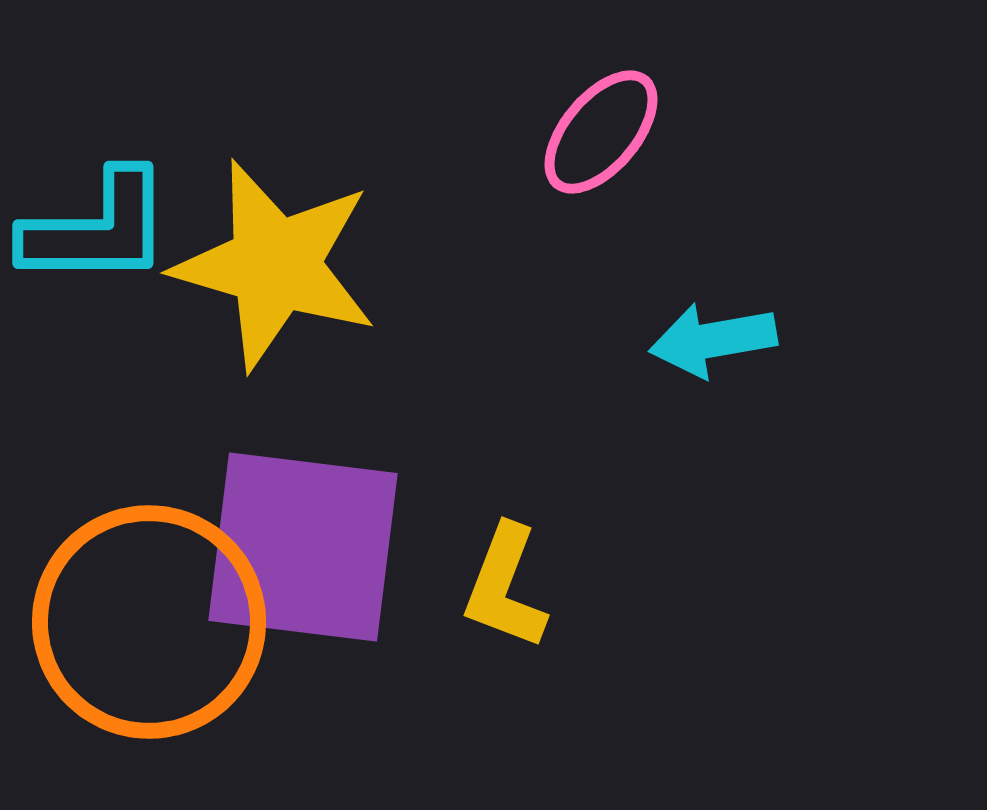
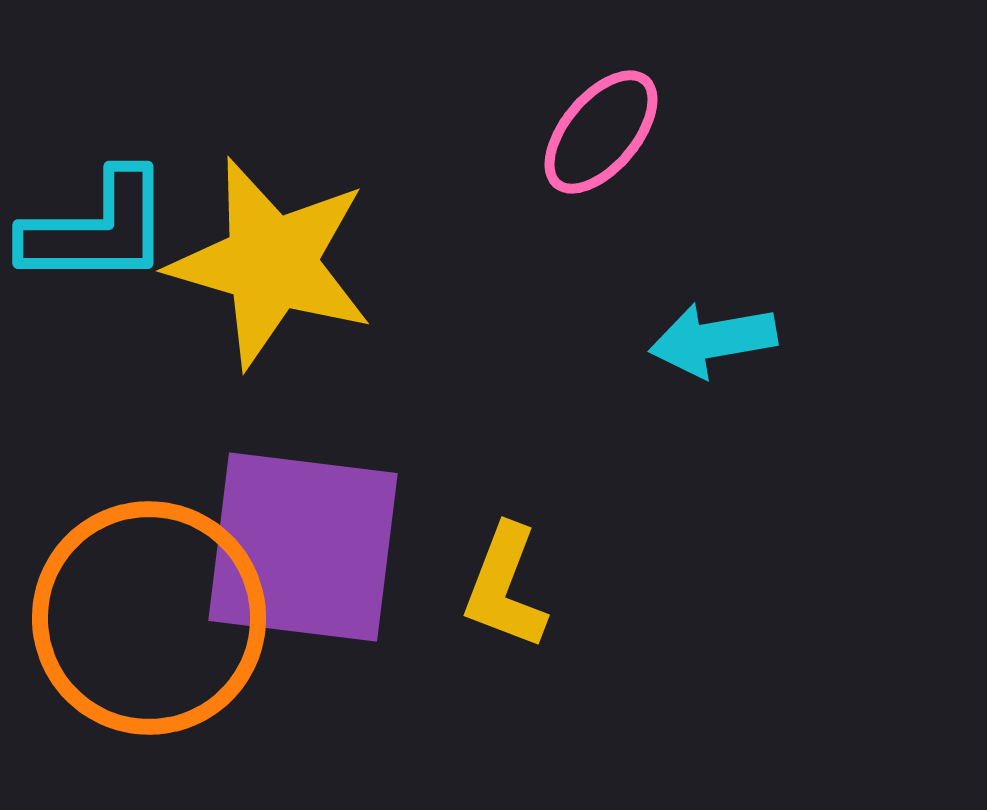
yellow star: moved 4 px left, 2 px up
orange circle: moved 4 px up
